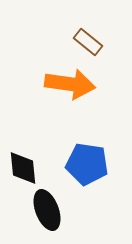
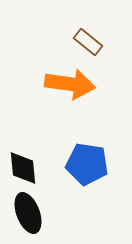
black ellipse: moved 19 px left, 3 px down
